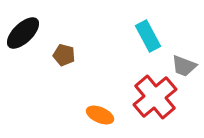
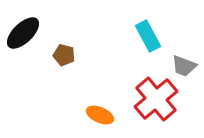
red cross: moved 1 px right, 2 px down
